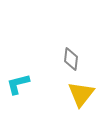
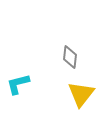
gray diamond: moved 1 px left, 2 px up
